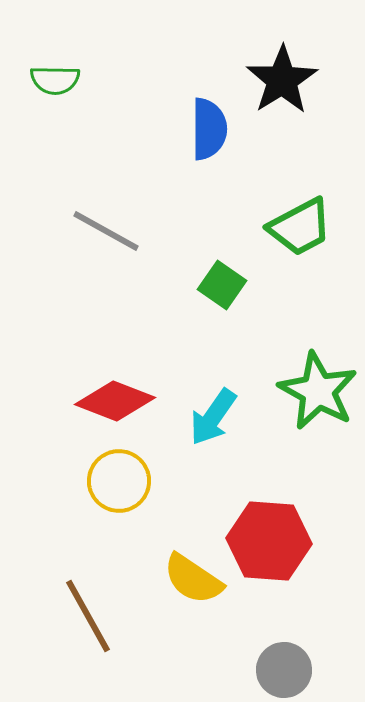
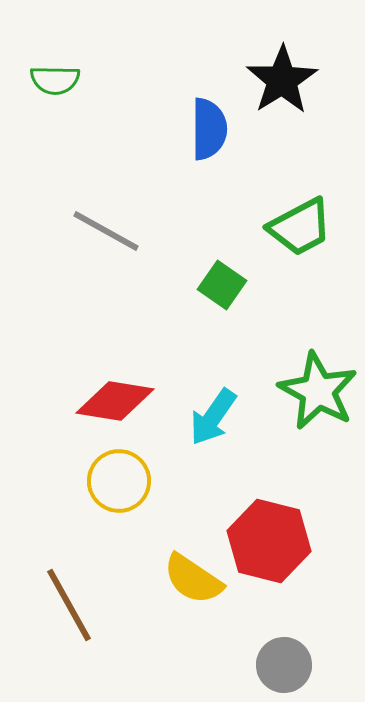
red diamond: rotated 12 degrees counterclockwise
red hexagon: rotated 10 degrees clockwise
brown line: moved 19 px left, 11 px up
gray circle: moved 5 px up
